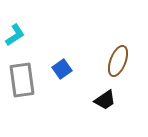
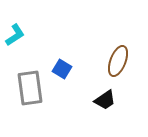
blue square: rotated 24 degrees counterclockwise
gray rectangle: moved 8 px right, 8 px down
